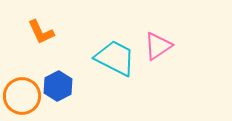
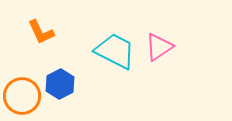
pink triangle: moved 1 px right, 1 px down
cyan trapezoid: moved 7 px up
blue hexagon: moved 2 px right, 2 px up
